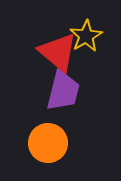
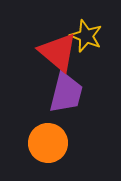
yellow star: rotated 20 degrees counterclockwise
purple trapezoid: moved 3 px right, 2 px down
